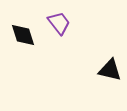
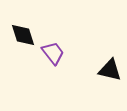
purple trapezoid: moved 6 px left, 30 px down
